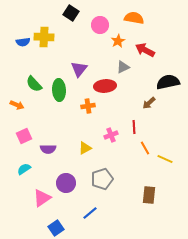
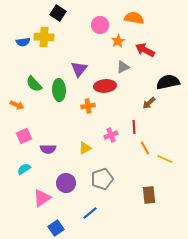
black square: moved 13 px left
brown rectangle: rotated 12 degrees counterclockwise
